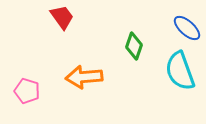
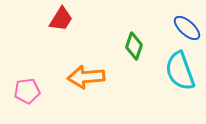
red trapezoid: moved 1 px left, 2 px down; rotated 68 degrees clockwise
orange arrow: moved 2 px right
pink pentagon: rotated 25 degrees counterclockwise
